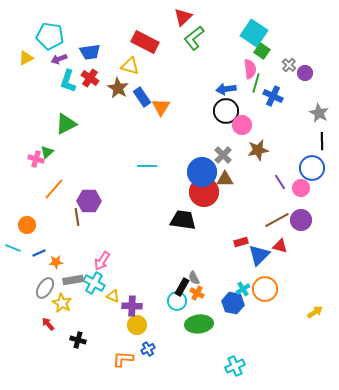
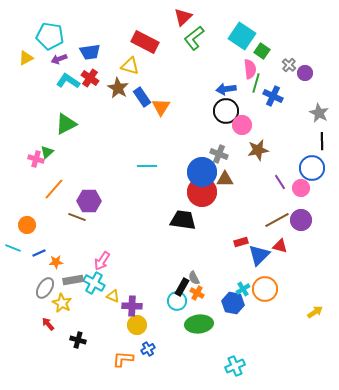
cyan square at (254, 33): moved 12 px left, 3 px down
cyan L-shape at (68, 81): rotated 105 degrees clockwise
gray cross at (223, 155): moved 4 px left, 1 px up; rotated 24 degrees counterclockwise
red circle at (204, 192): moved 2 px left
brown line at (77, 217): rotated 60 degrees counterclockwise
